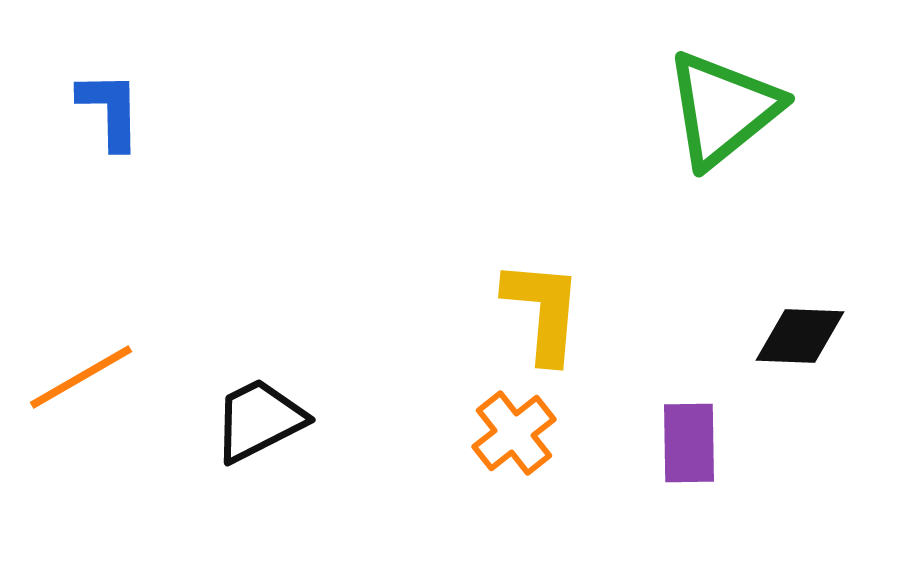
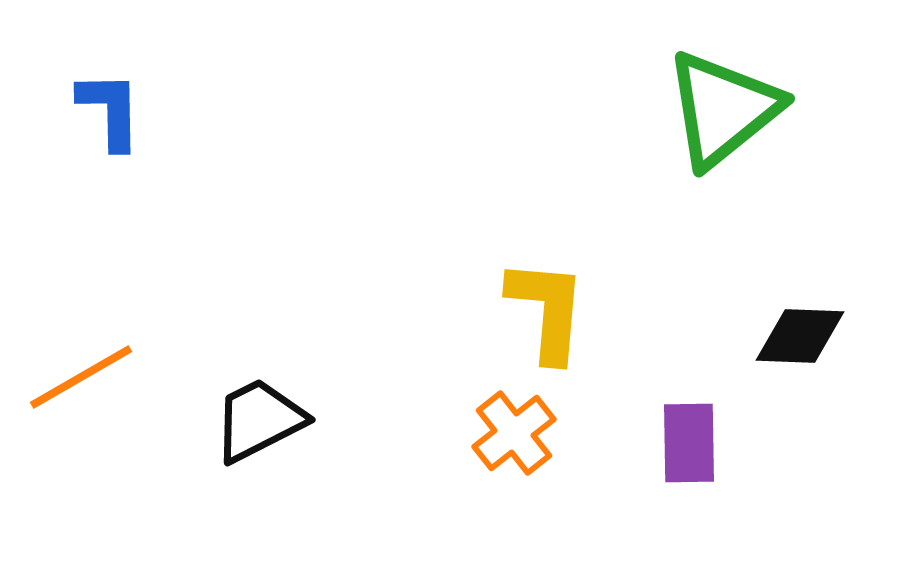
yellow L-shape: moved 4 px right, 1 px up
